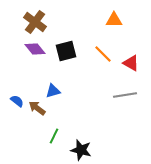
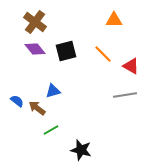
red triangle: moved 3 px down
green line: moved 3 px left, 6 px up; rotated 35 degrees clockwise
